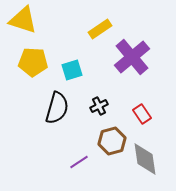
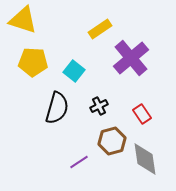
purple cross: moved 1 px left, 1 px down
cyan square: moved 2 px right, 1 px down; rotated 35 degrees counterclockwise
